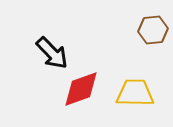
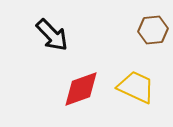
black arrow: moved 18 px up
yellow trapezoid: moved 1 px right, 6 px up; rotated 24 degrees clockwise
